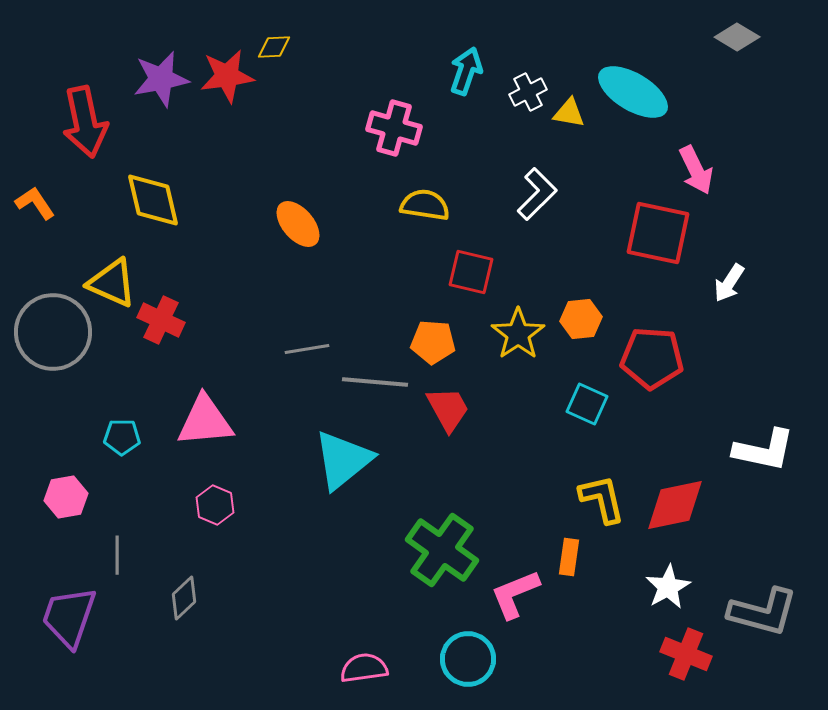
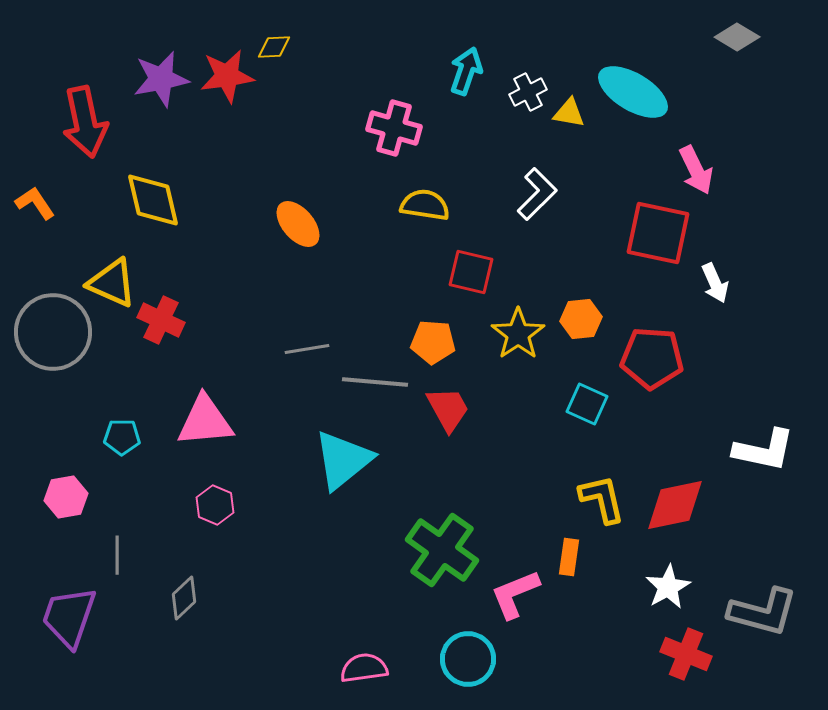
white arrow at (729, 283): moved 14 px left; rotated 57 degrees counterclockwise
